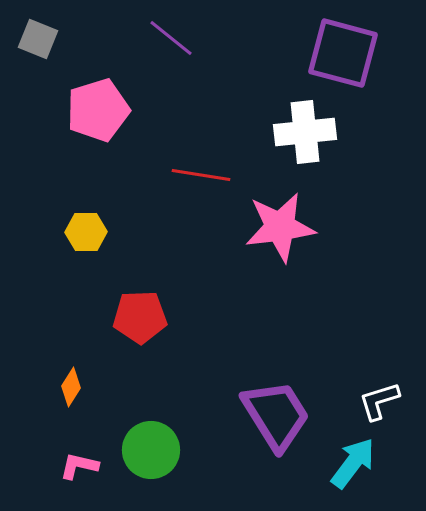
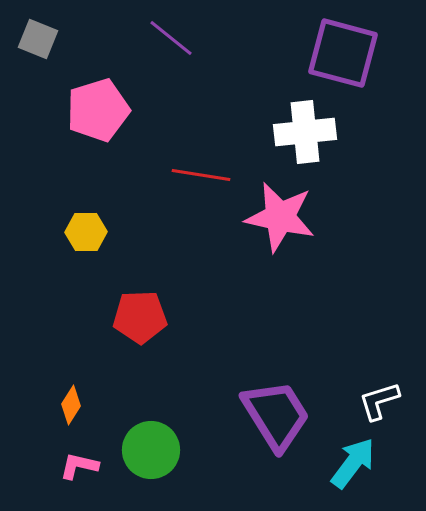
pink star: moved 10 px up; rotated 20 degrees clockwise
orange diamond: moved 18 px down
